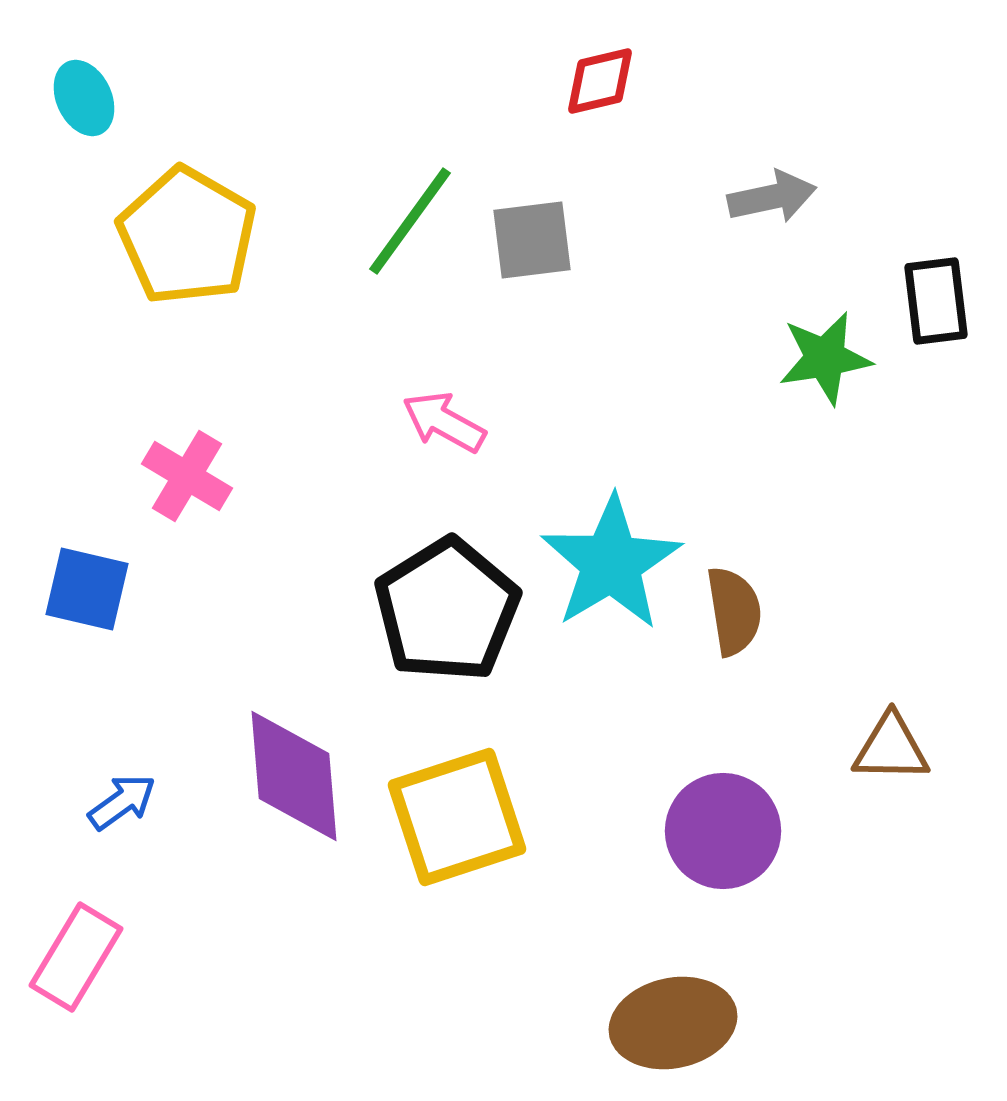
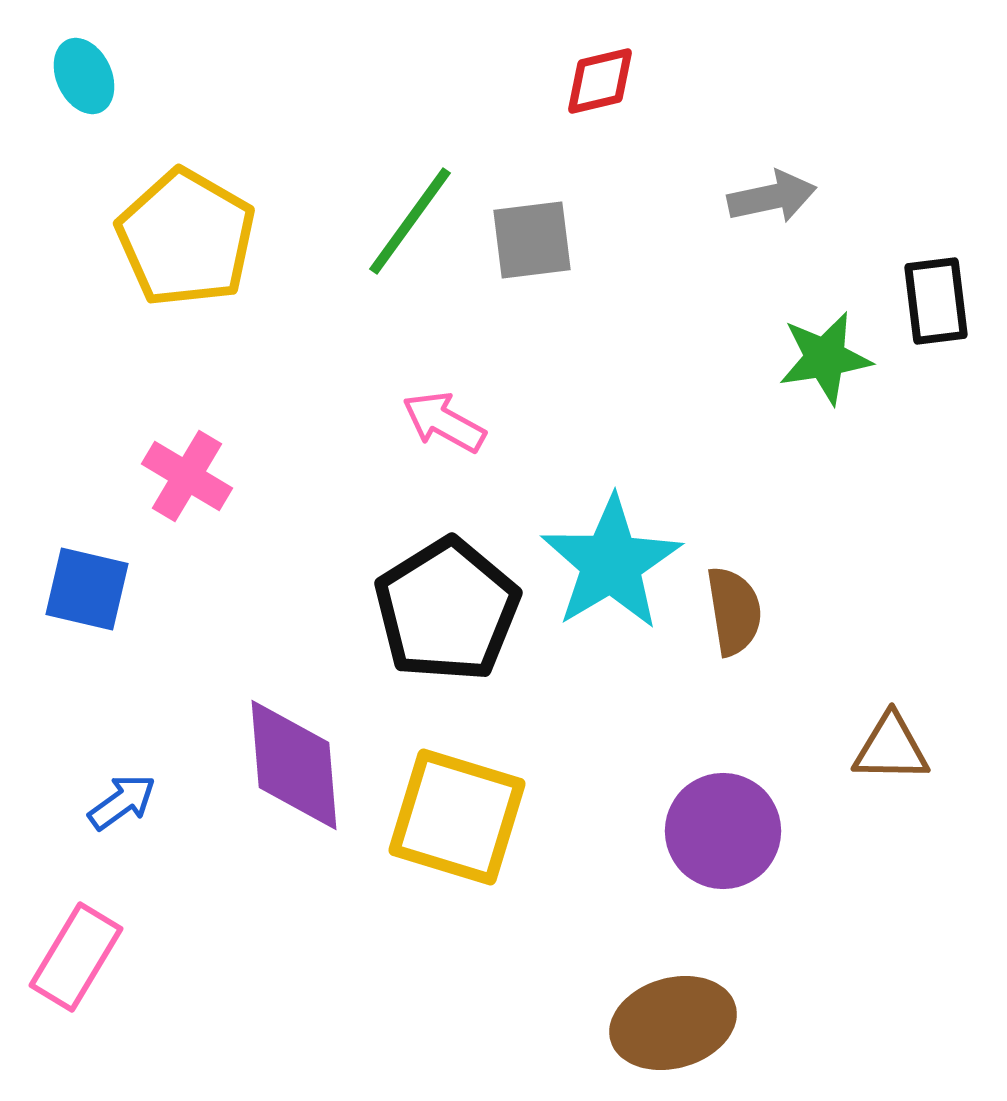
cyan ellipse: moved 22 px up
yellow pentagon: moved 1 px left, 2 px down
purple diamond: moved 11 px up
yellow square: rotated 35 degrees clockwise
brown ellipse: rotated 4 degrees counterclockwise
